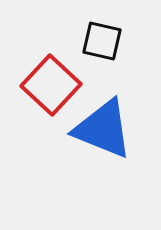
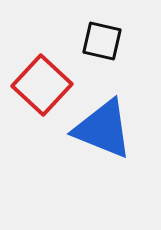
red square: moved 9 px left
